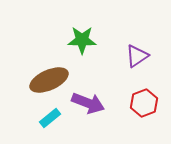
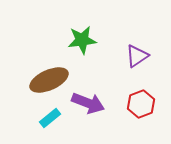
green star: rotated 8 degrees counterclockwise
red hexagon: moved 3 px left, 1 px down
